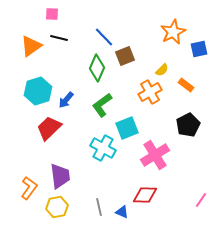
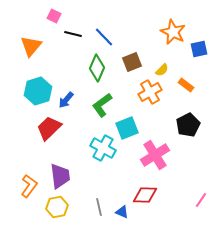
pink square: moved 2 px right, 2 px down; rotated 24 degrees clockwise
orange star: rotated 20 degrees counterclockwise
black line: moved 14 px right, 4 px up
orange triangle: rotated 15 degrees counterclockwise
brown square: moved 7 px right, 6 px down
orange L-shape: moved 2 px up
